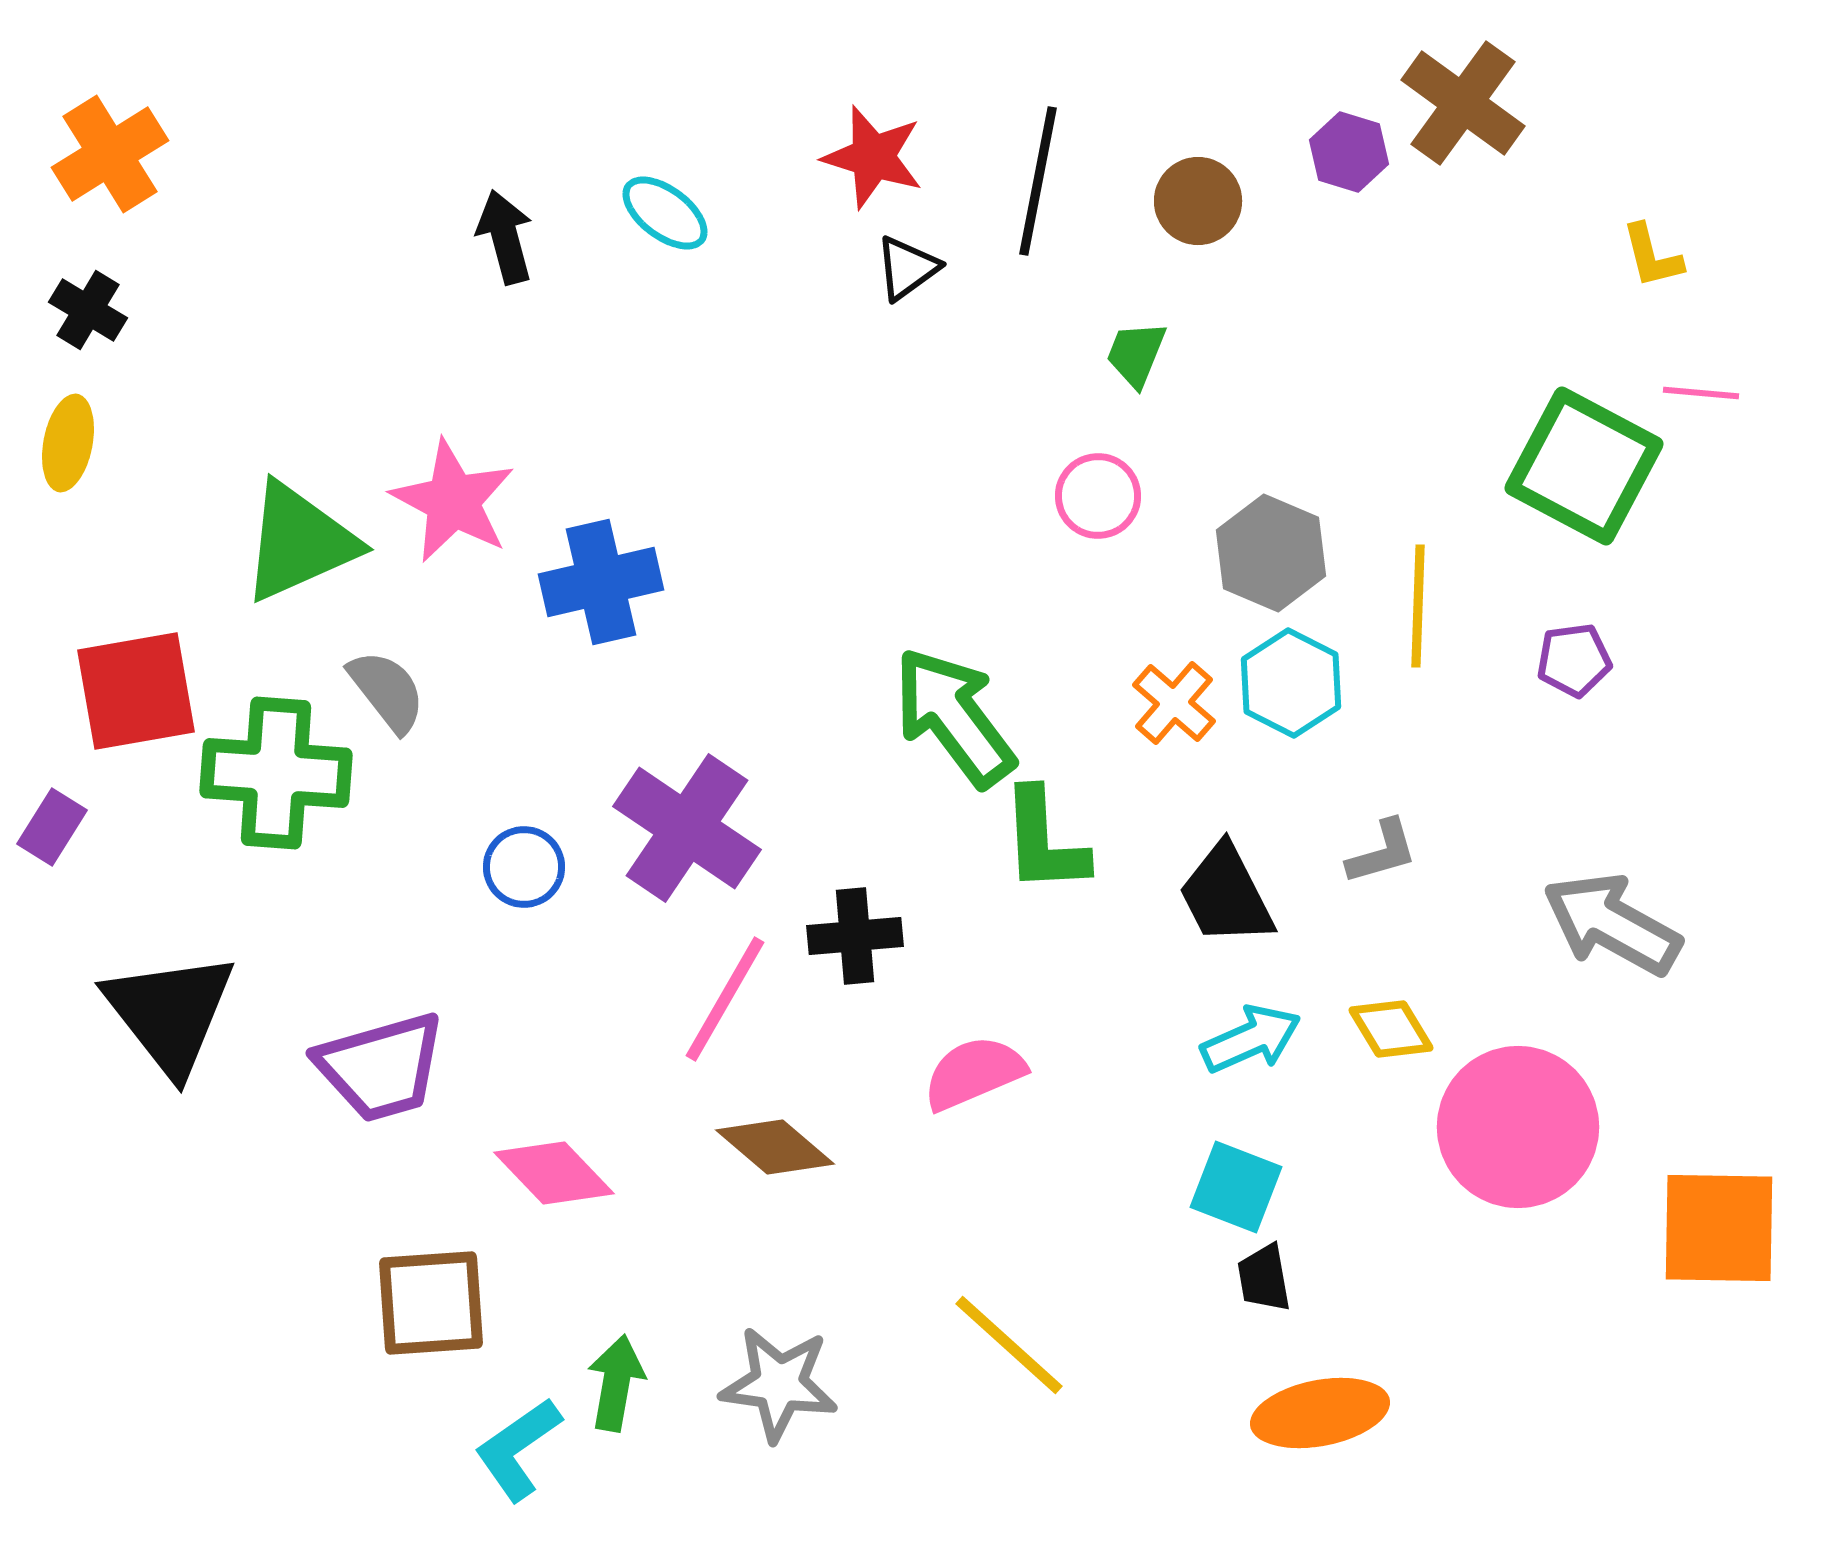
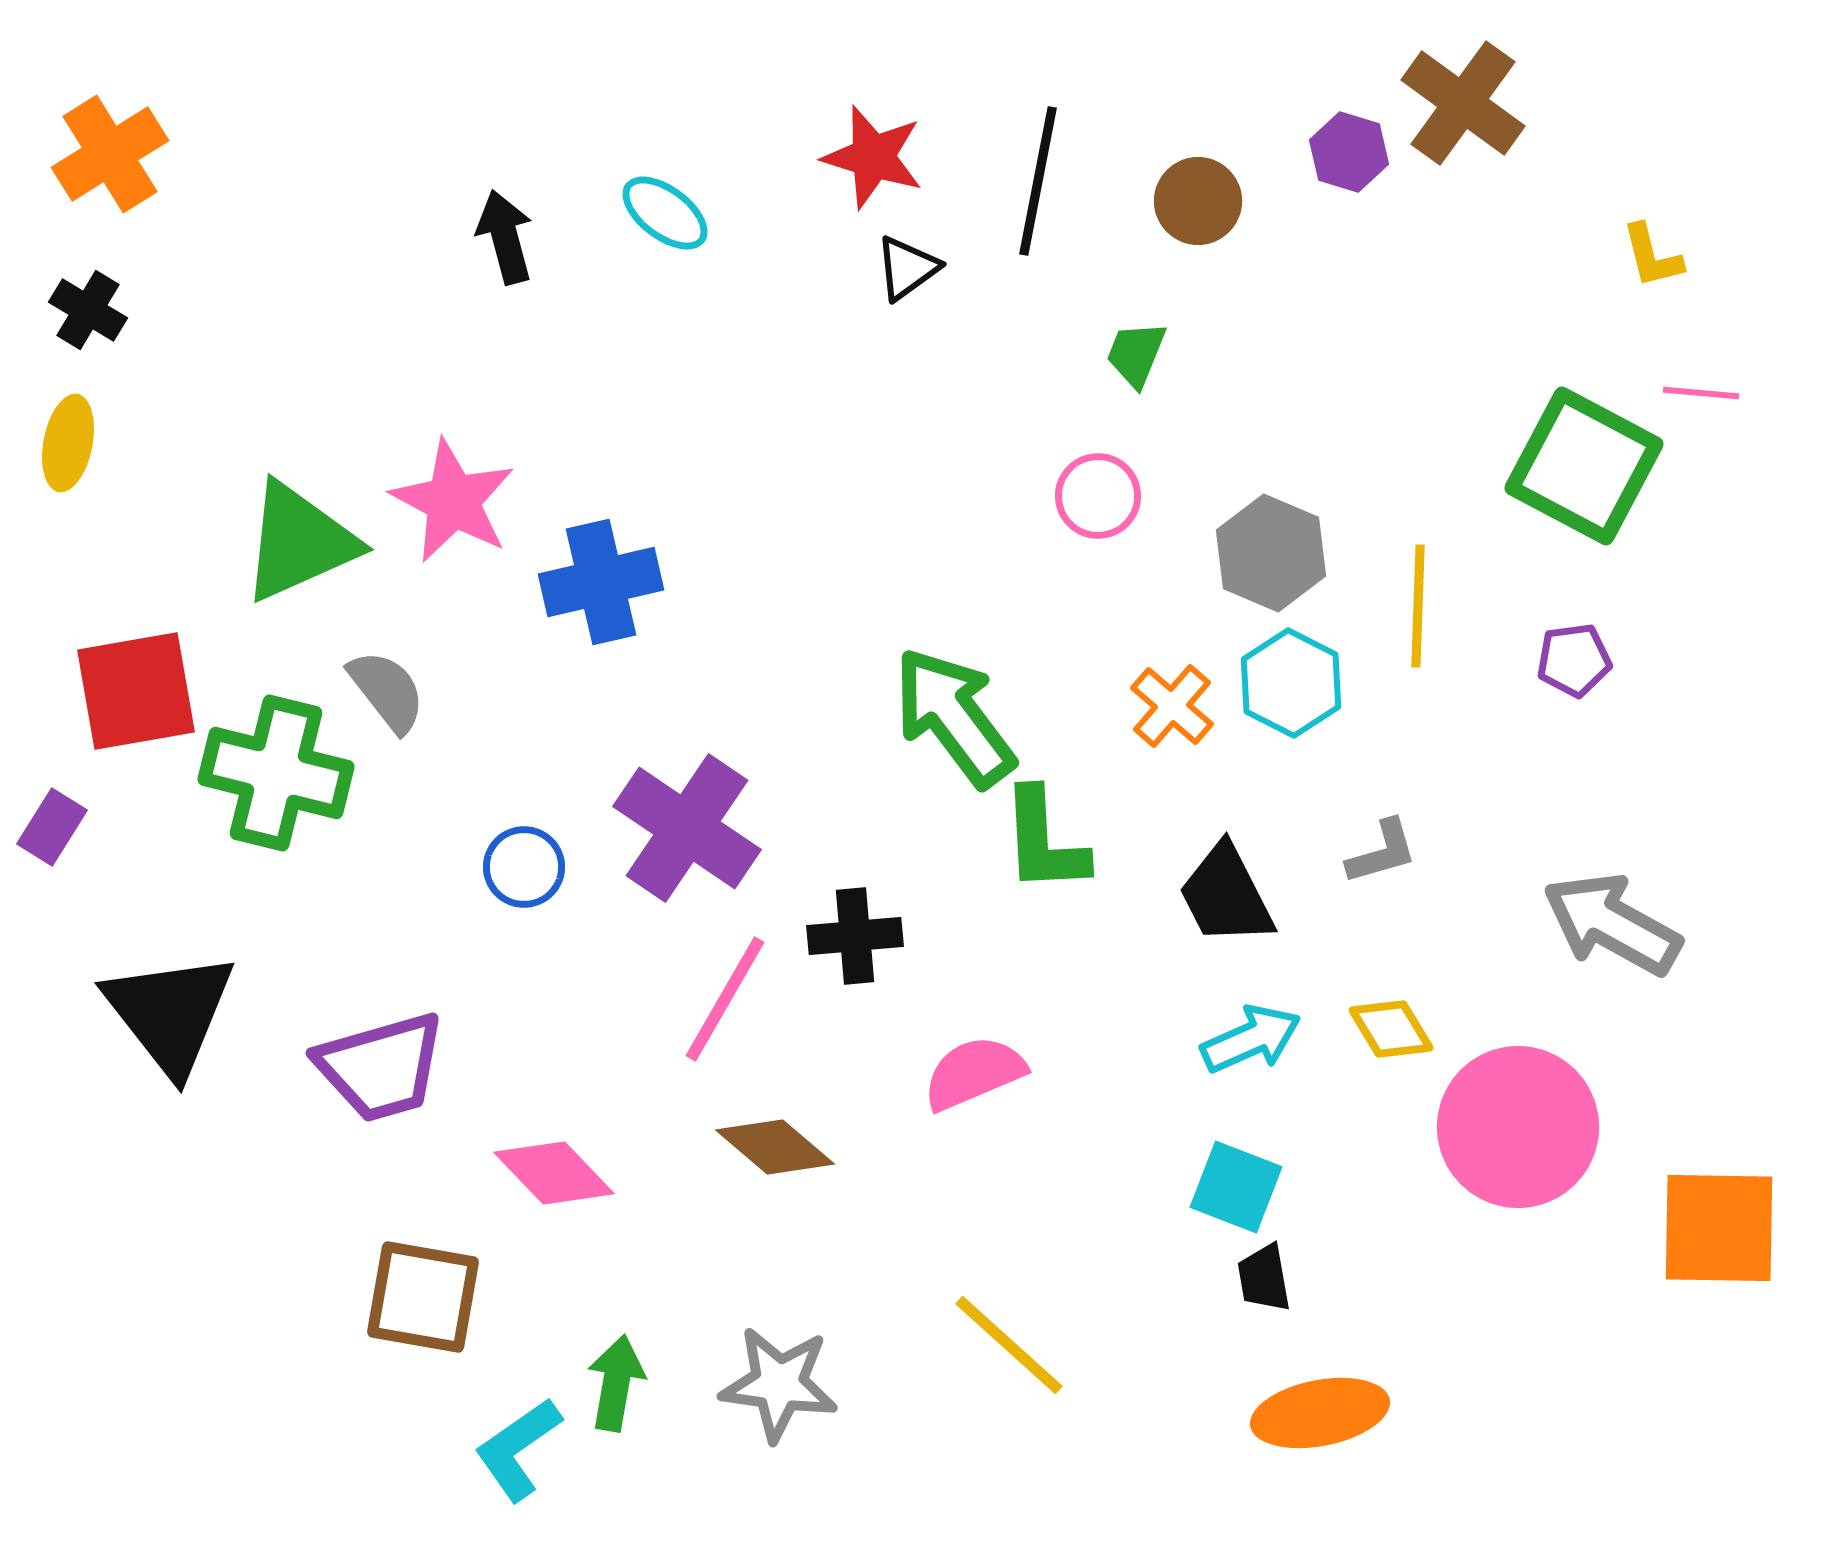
orange cross at (1174, 703): moved 2 px left, 3 px down
green cross at (276, 773): rotated 10 degrees clockwise
brown square at (431, 1303): moved 8 px left, 6 px up; rotated 14 degrees clockwise
